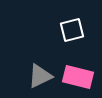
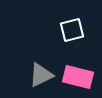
gray triangle: moved 1 px right, 1 px up
